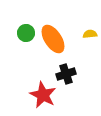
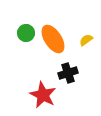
yellow semicircle: moved 4 px left, 6 px down; rotated 32 degrees counterclockwise
black cross: moved 2 px right, 1 px up
